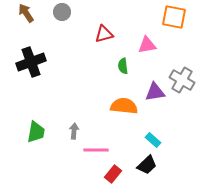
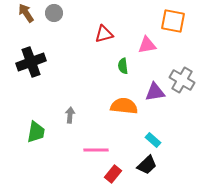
gray circle: moved 8 px left, 1 px down
orange square: moved 1 px left, 4 px down
gray arrow: moved 4 px left, 16 px up
